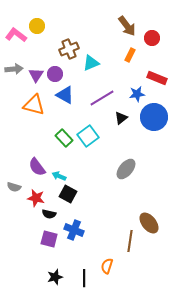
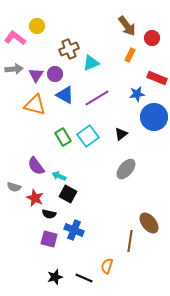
pink L-shape: moved 1 px left, 3 px down
purple line: moved 5 px left
orange triangle: moved 1 px right
black triangle: moved 16 px down
green rectangle: moved 1 px left, 1 px up; rotated 12 degrees clockwise
purple semicircle: moved 1 px left, 1 px up
red star: moved 1 px left; rotated 12 degrees clockwise
black line: rotated 66 degrees counterclockwise
